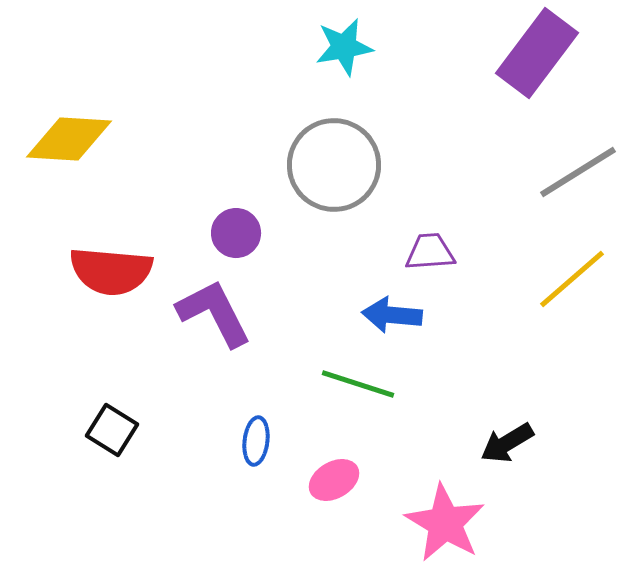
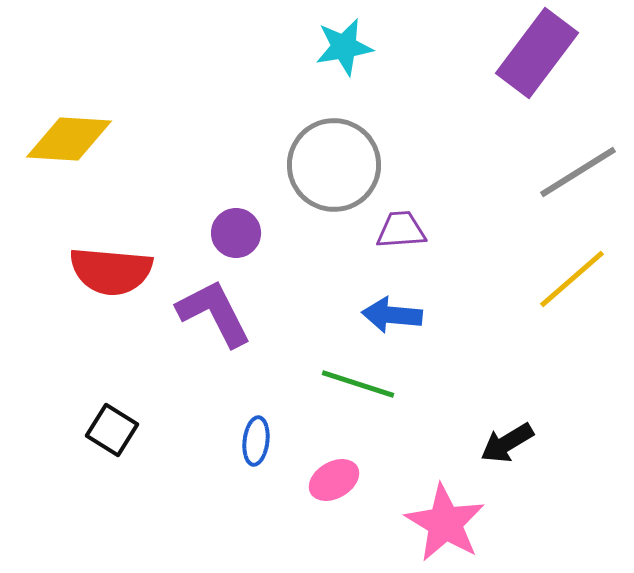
purple trapezoid: moved 29 px left, 22 px up
